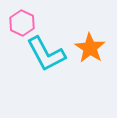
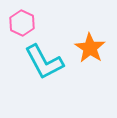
cyan L-shape: moved 2 px left, 8 px down
